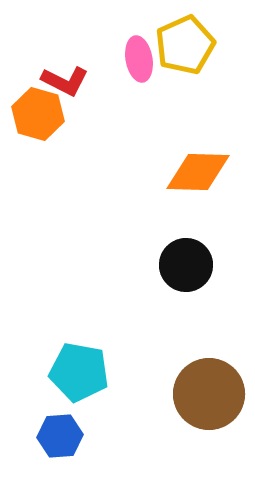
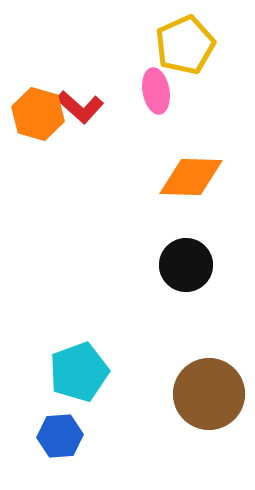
pink ellipse: moved 17 px right, 32 px down
red L-shape: moved 15 px right, 26 px down; rotated 15 degrees clockwise
orange diamond: moved 7 px left, 5 px down
cyan pentagon: rotated 30 degrees counterclockwise
